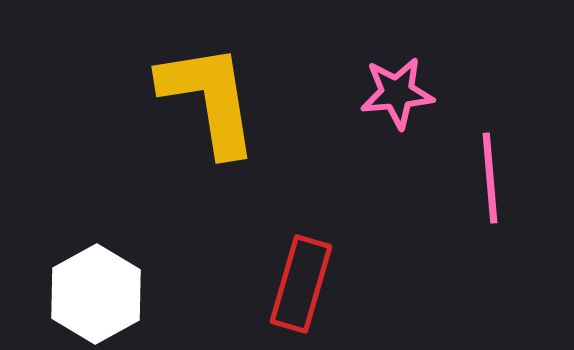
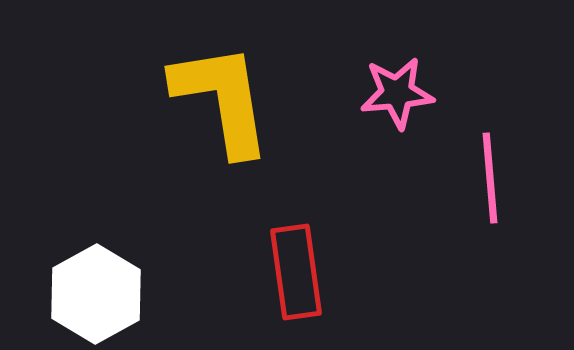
yellow L-shape: moved 13 px right
red rectangle: moved 5 px left, 12 px up; rotated 24 degrees counterclockwise
